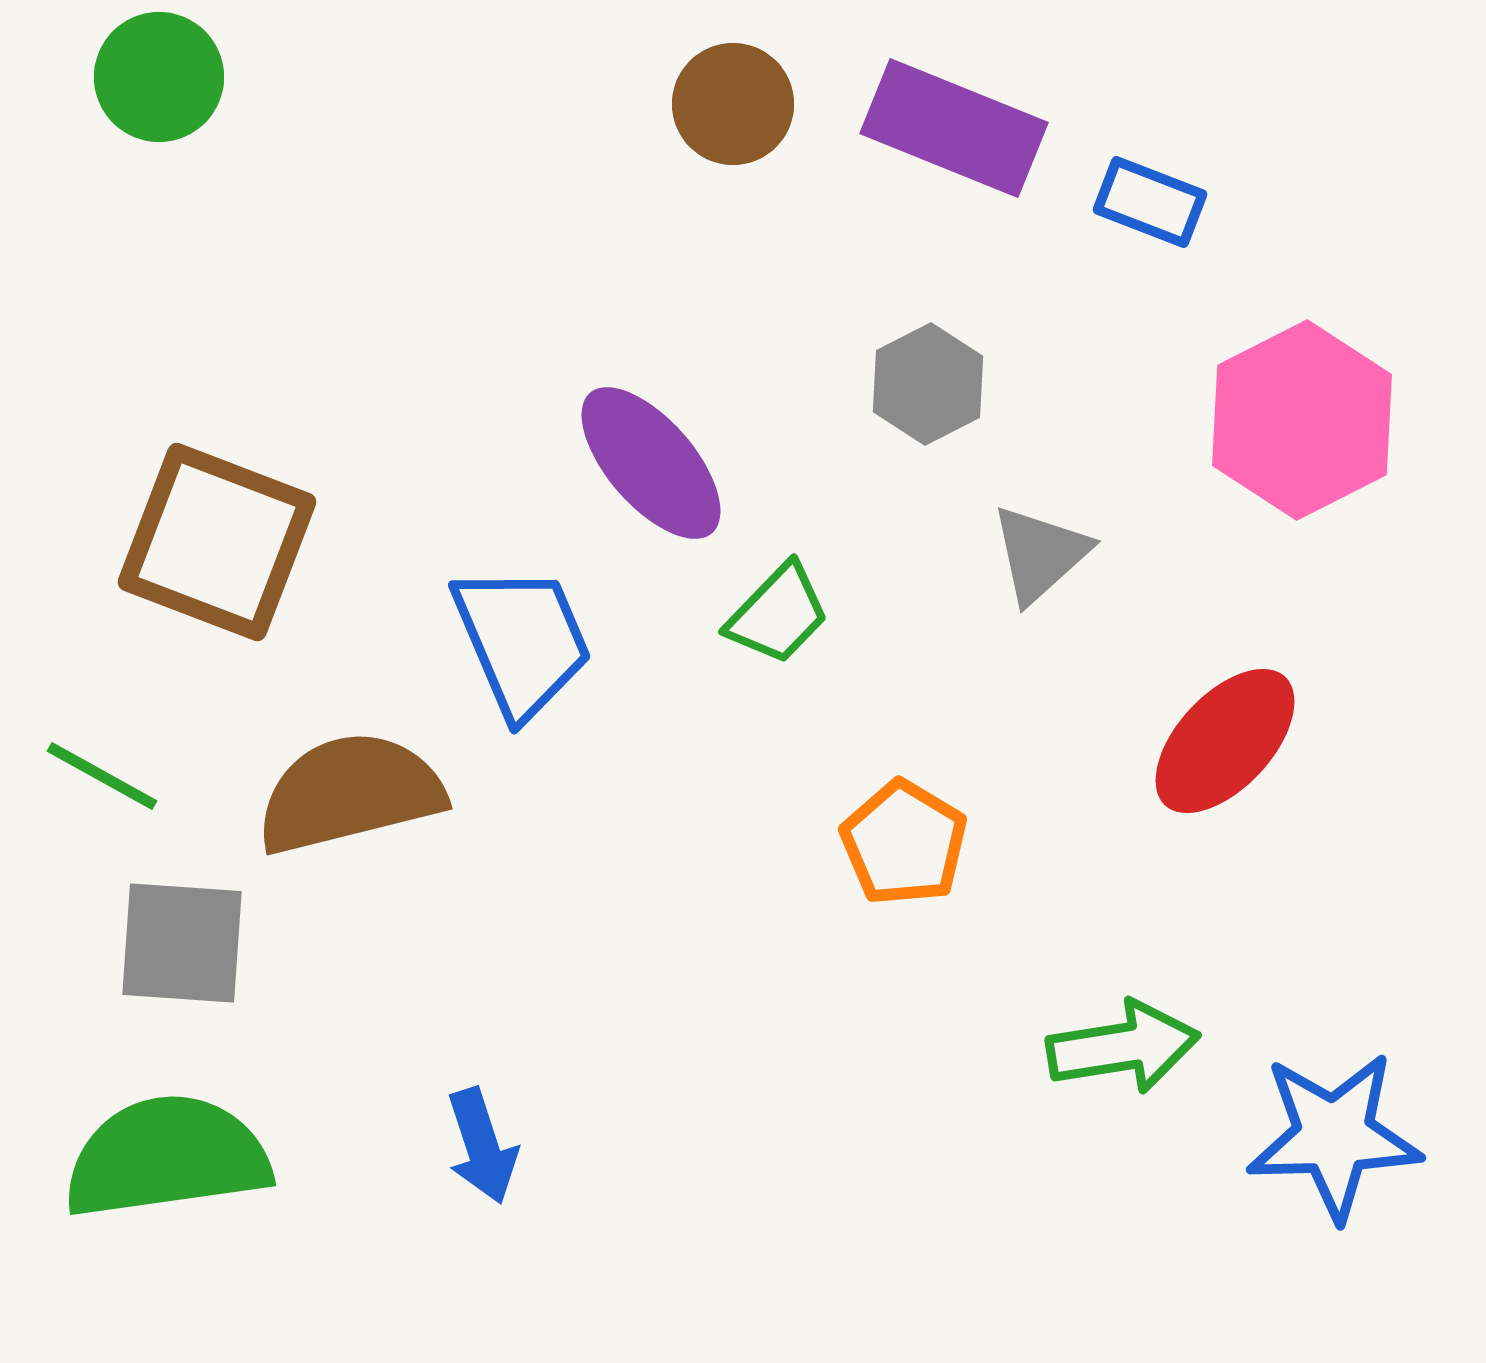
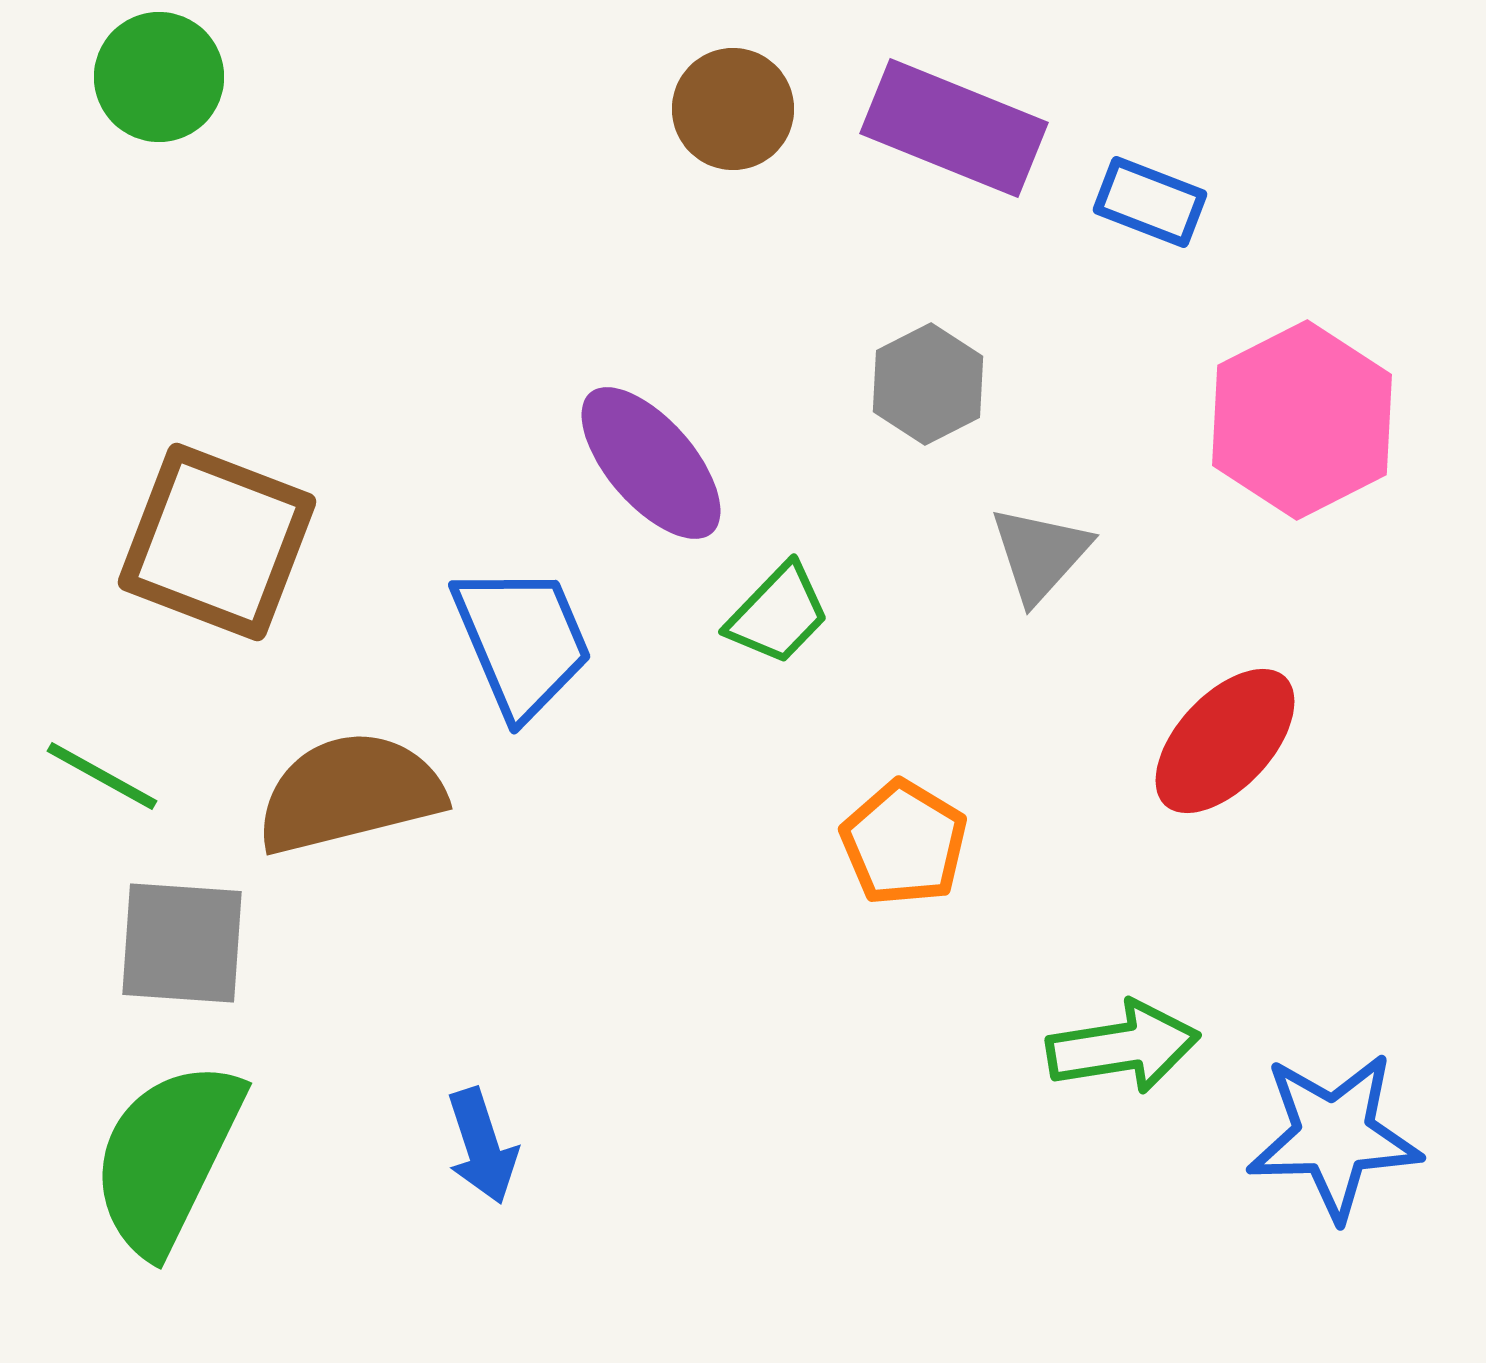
brown circle: moved 5 px down
gray triangle: rotated 6 degrees counterclockwise
green semicircle: rotated 56 degrees counterclockwise
